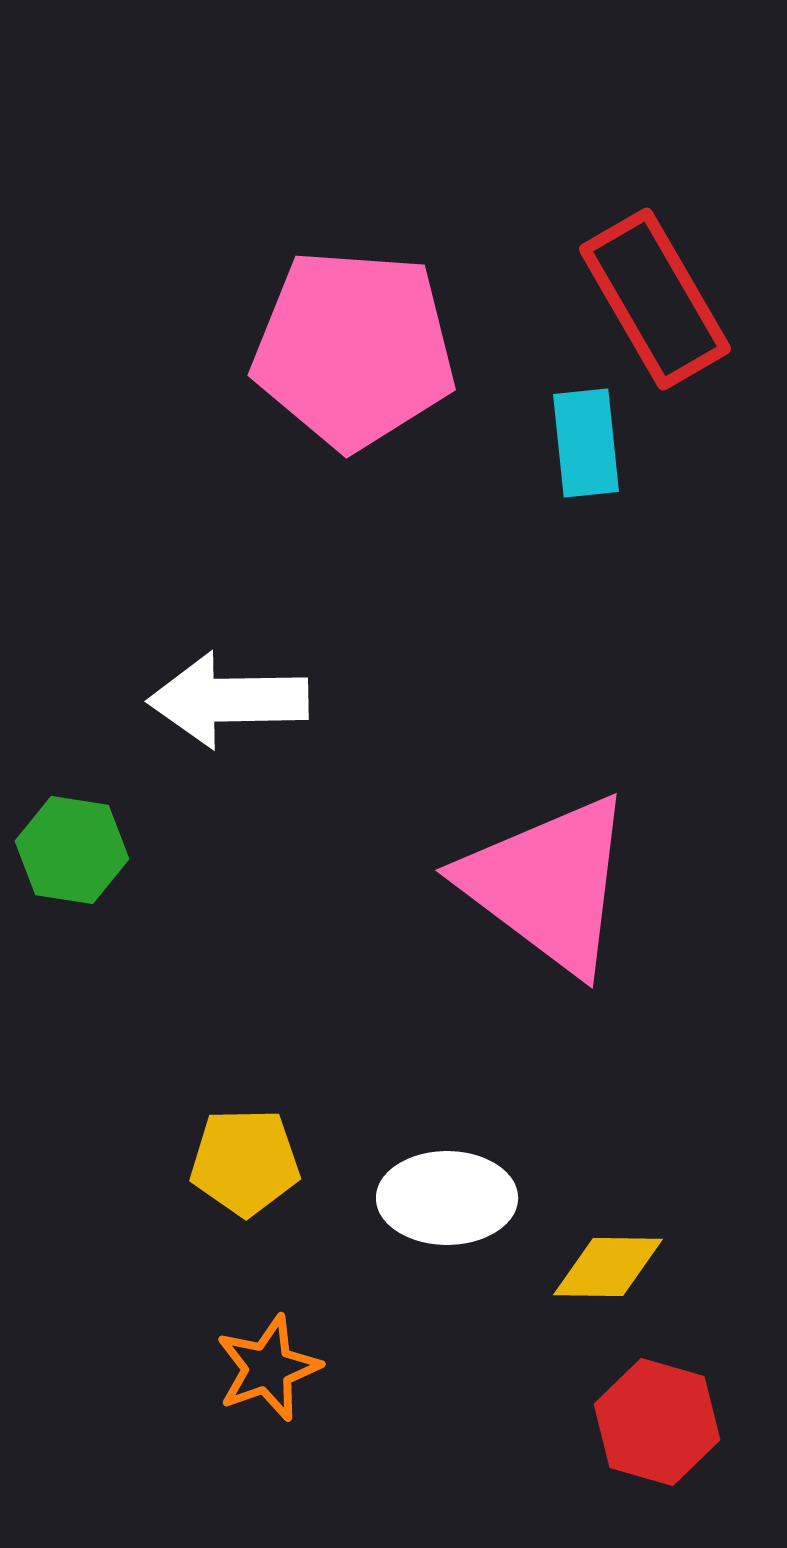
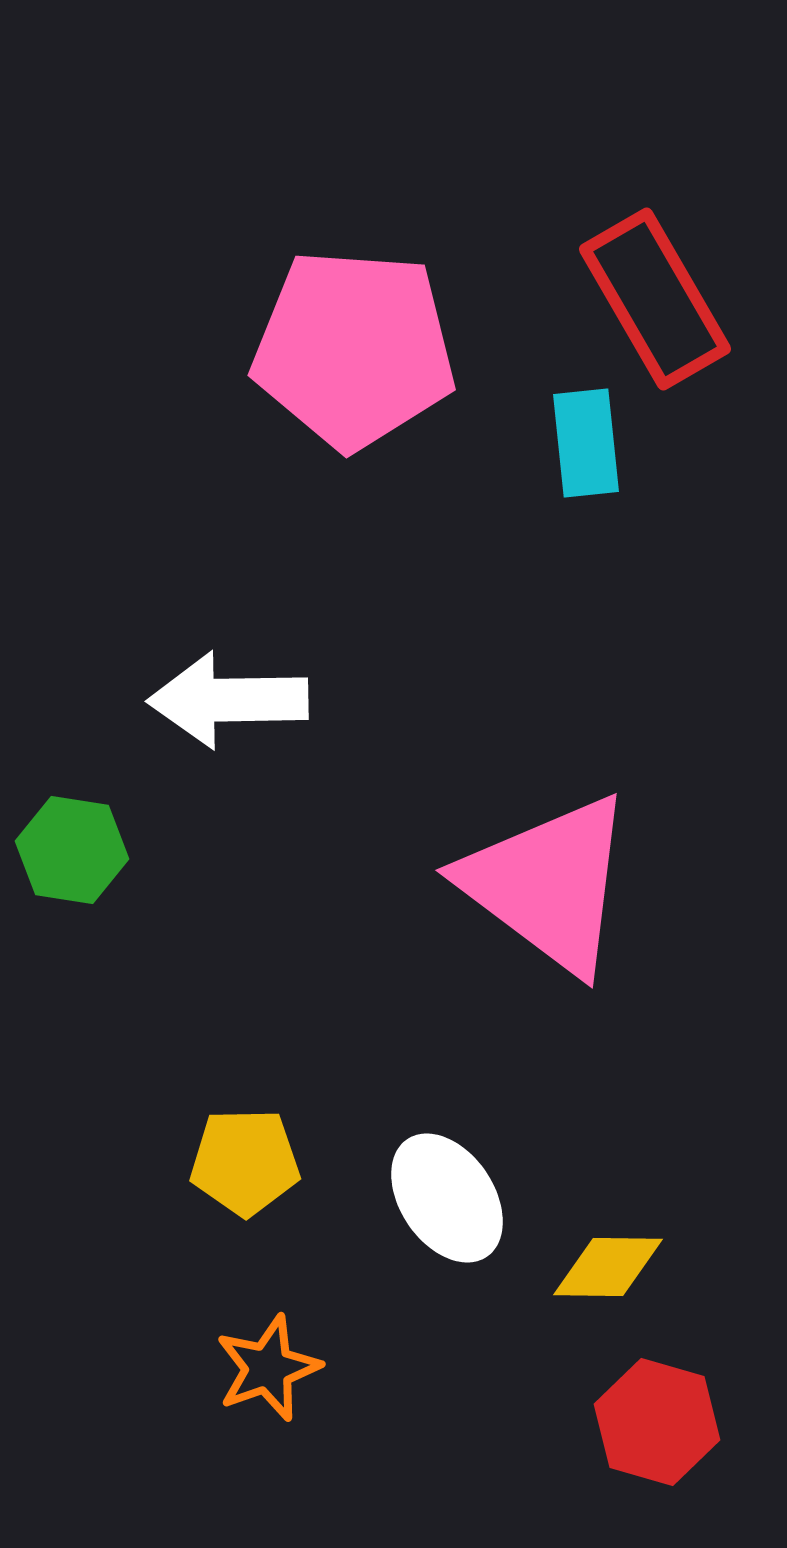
white ellipse: rotated 56 degrees clockwise
